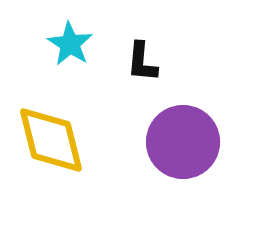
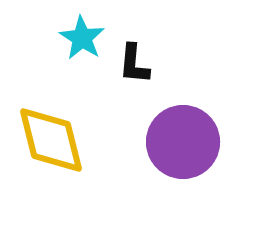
cyan star: moved 12 px right, 6 px up
black L-shape: moved 8 px left, 2 px down
